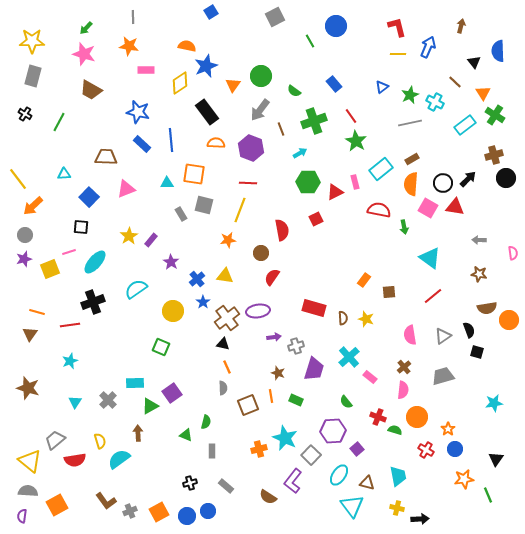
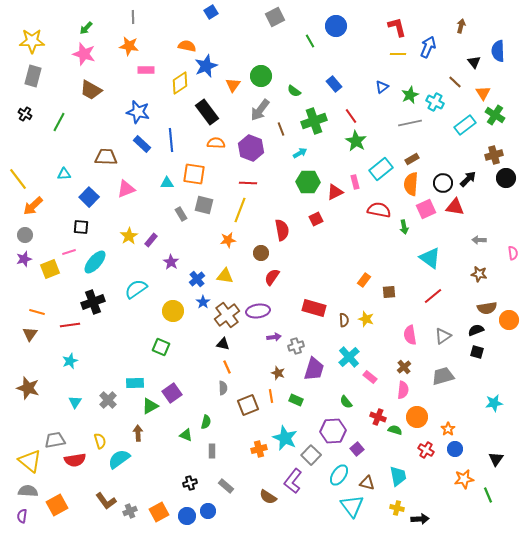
pink square at (428, 208): moved 2 px left, 1 px down; rotated 36 degrees clockwise
brown cross at (227, 318): moved 3 px up
brown semicircle at (343, 318): moved 1 px right, 2 px down
black semicircle at (469, 330): moved 7 px right; rotated 91 degrees counterclockwise
gray trapezoid at (55, 440): rotated 30 degrees clockwise
